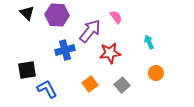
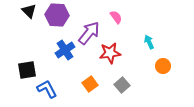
black triangle: moved 2 px right, 2 px up
purple arrow: moved 1 px left, 2 px down
blue cross: rotated 18 degrees counterclockwise
orange circle: moved 7 px right, 7 px up
